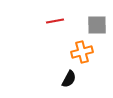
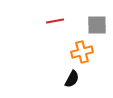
black semicircle: moved 3 px right
